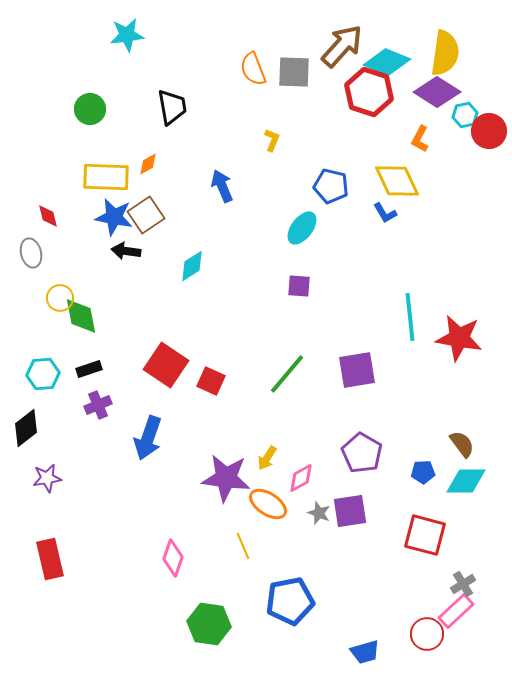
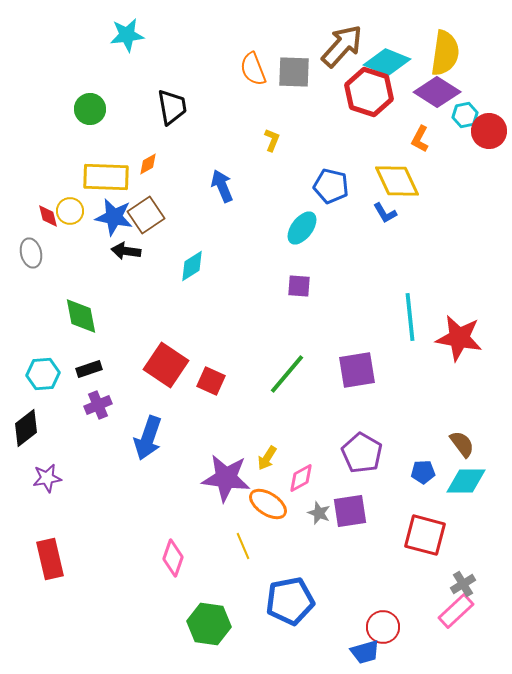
yellow circle at (60, 298): moved 10 px right, 87 px up
red circle at (427, 634): moved 44 px left, 7 px up
